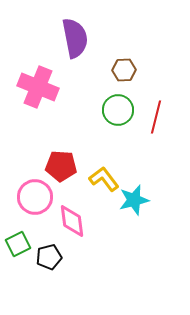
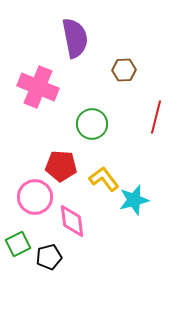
green circle: moved 26 px left, 14 px down
